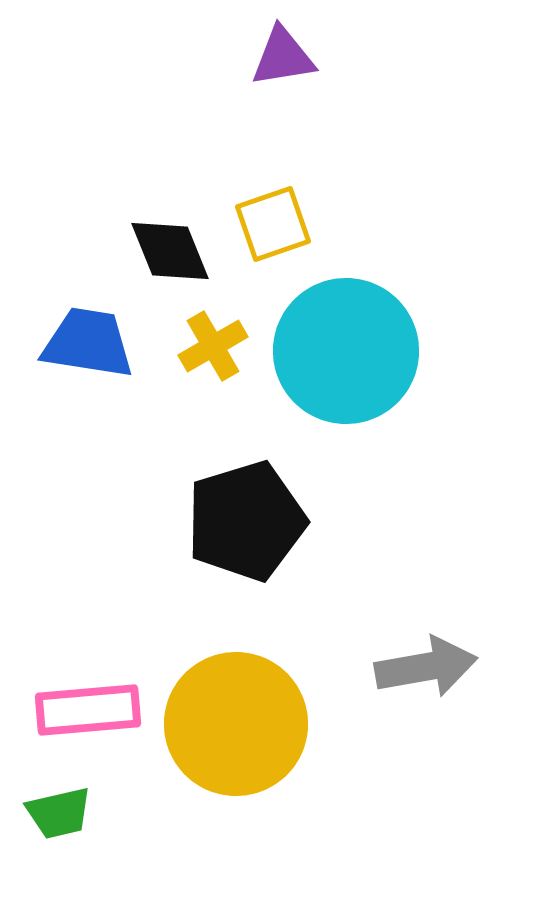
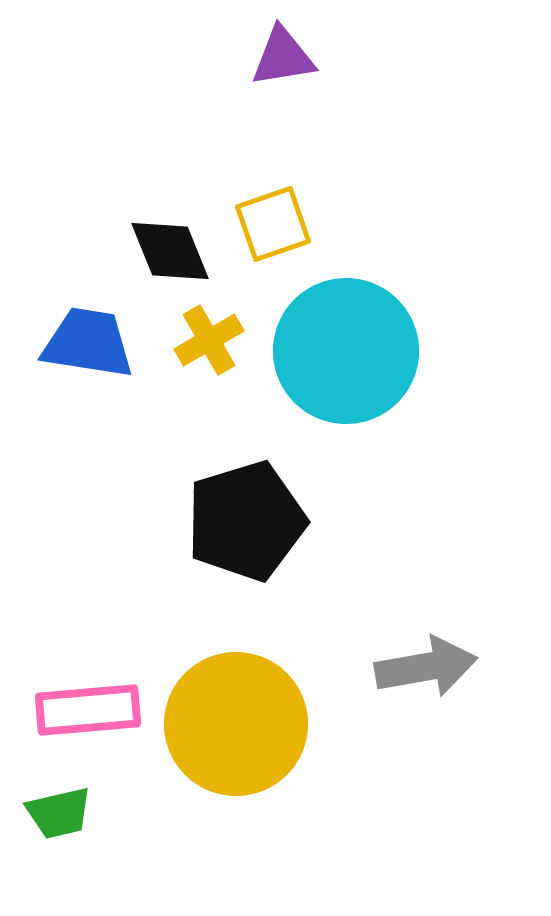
yellow cross: moved 4 px left, 6 px up
